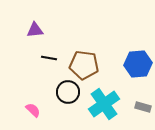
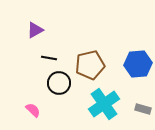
purple triangle: rotated 24 degrees counterclockwise
brown pentagon: moved 6 px right; rotated 20 degrees counterclockwise
black circle: moved 9 px left, 9 px up
gray rectangle: moved 2 px down
